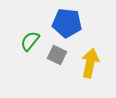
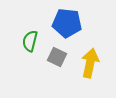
green semicircle: rotated 25 degrees counterclockwise
gray square: moved 2 px down
